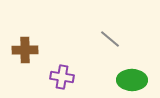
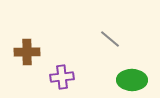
brown cross: moved 2 px right, 2 px down
purple cross: rotated 15 degrees counterclockwise
